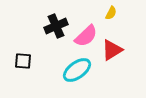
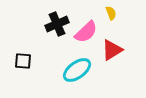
yellow semicircle: rotated 48 degrees counterclockwise
black cross: moved 1 px right, 2 px up
pink semicircle: moved 4 px up
